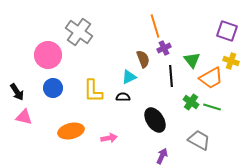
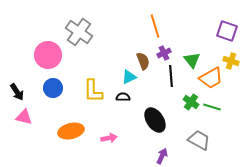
purple cross: moved 5 px down
brown semicircle: moved 2 px down
